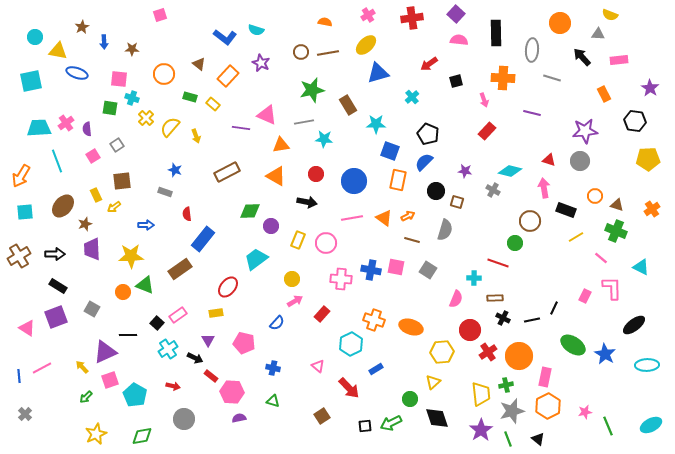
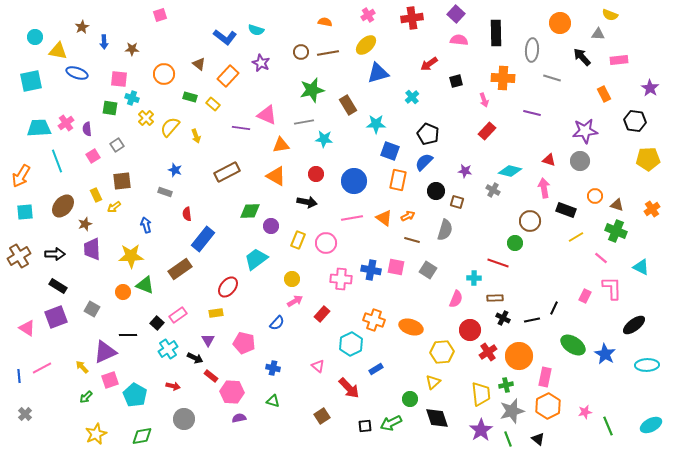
blue arrow at (146, 225): rotated 105 degrees counterclockwise
